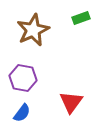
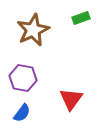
red triangle: moved 3 px up
